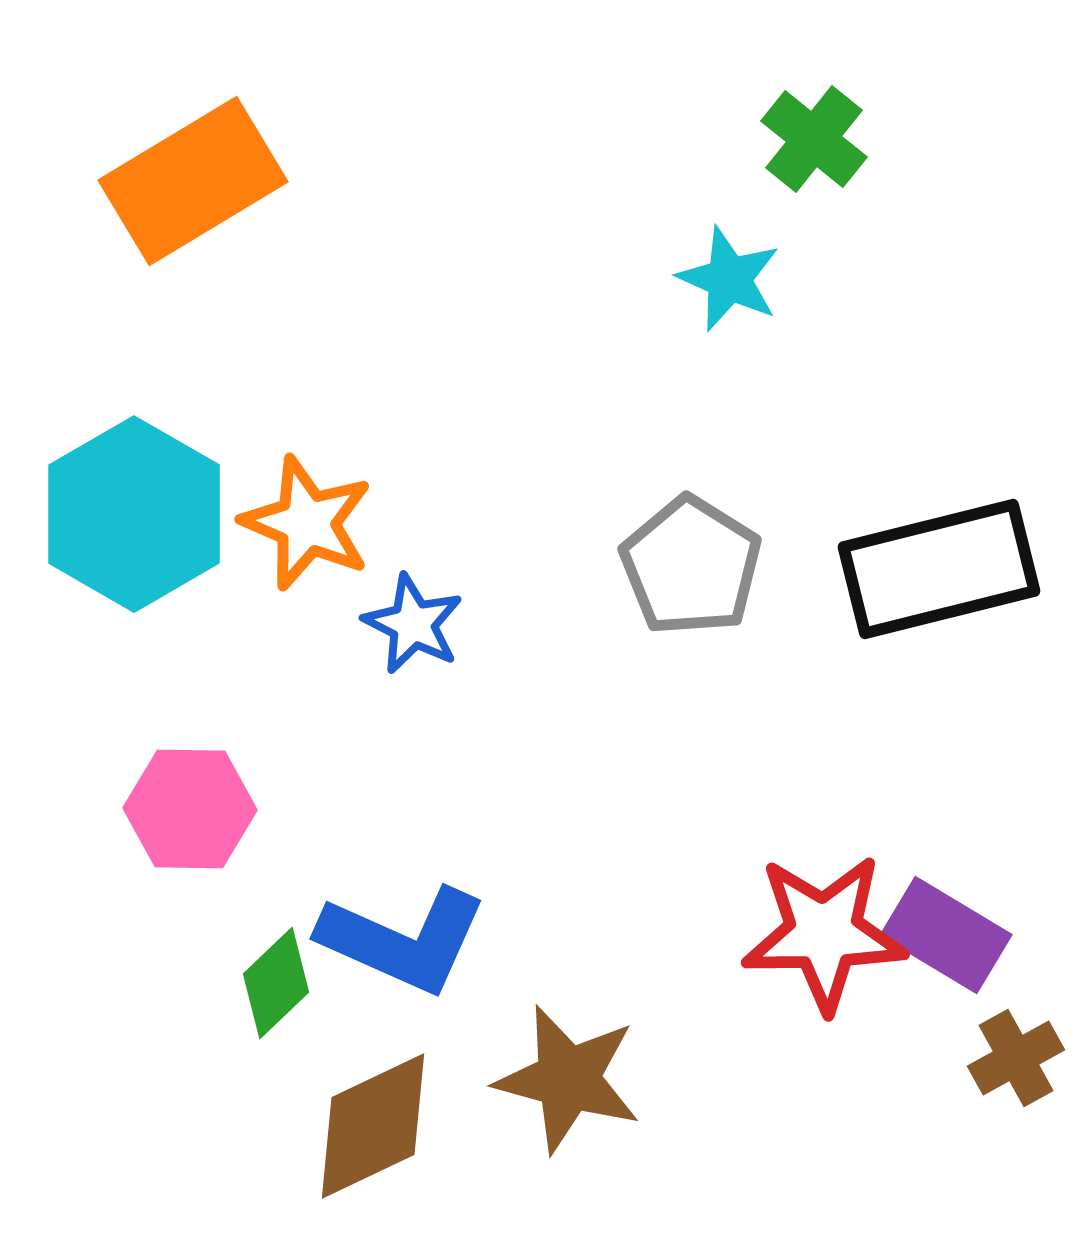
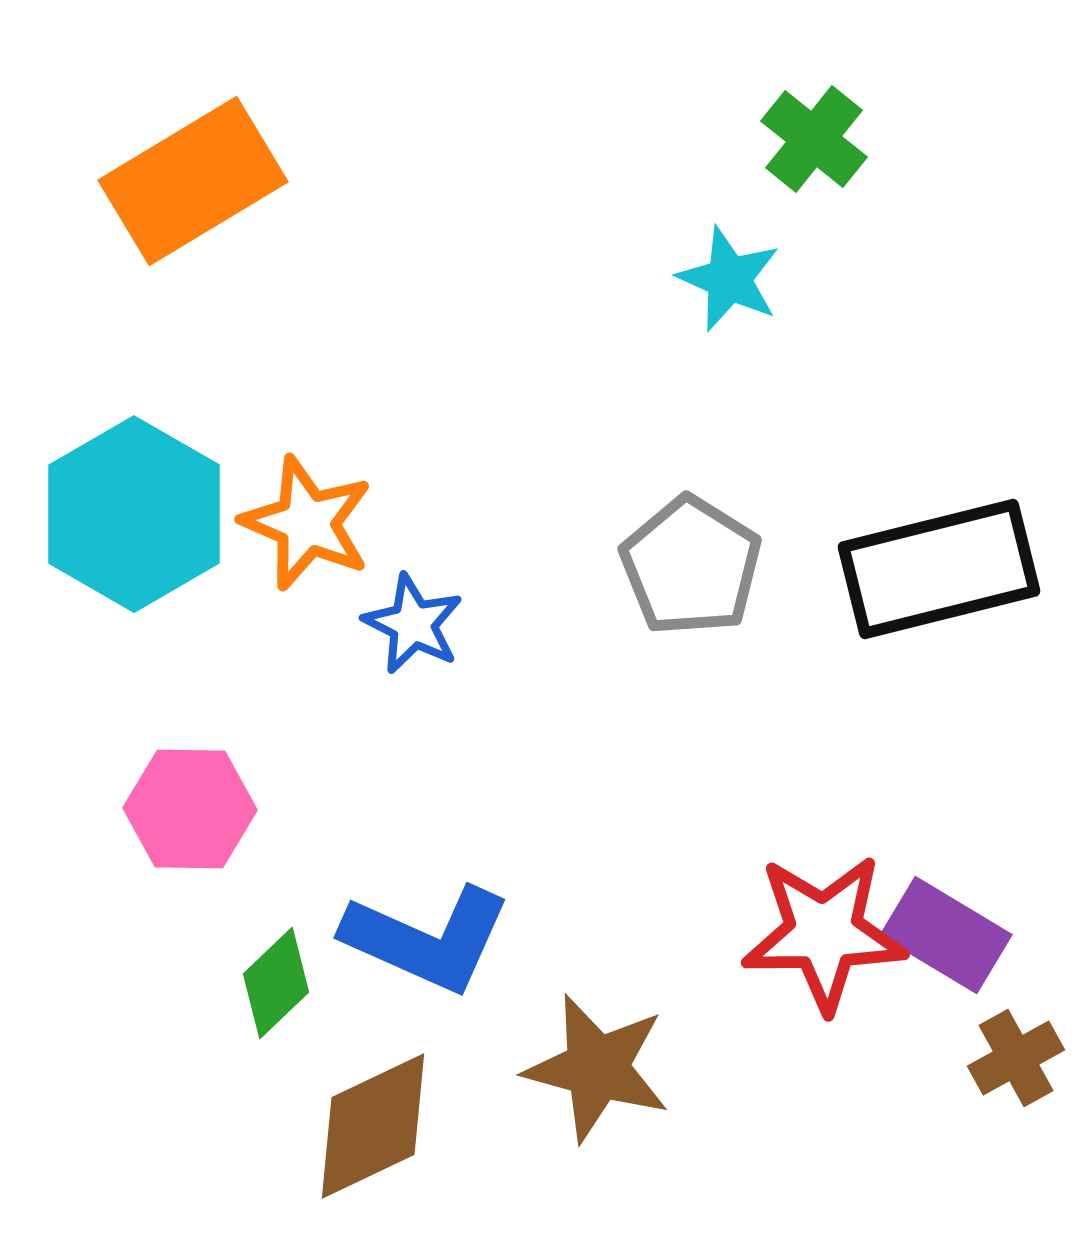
blue L-shape: moved 24 px right, 1 px up
brown star: moved 29 px right, 11 px up
